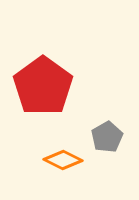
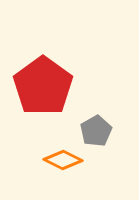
gray pentagon: moved 11 px left, 6 px up
